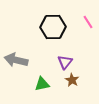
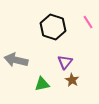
black hexagon: rotated 20 degrees clockwise
